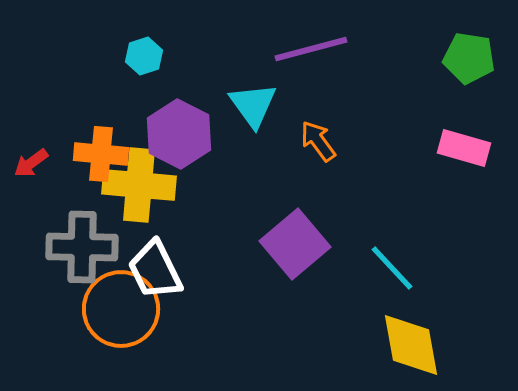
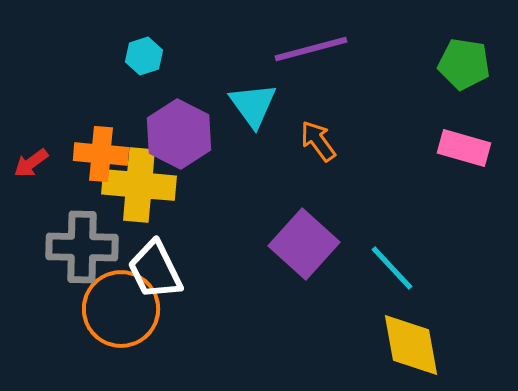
green pentagon: moved 5 px left, 6 px down
purple square: moved 9 px right; rotated 8 degrees counterclockwise
